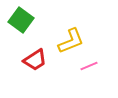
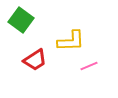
yellow L-shape: rotated 20 degrees clockwise
